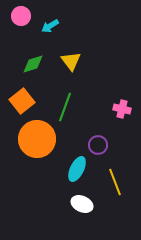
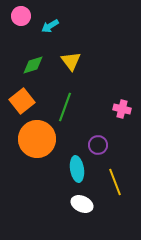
green diamond: moved 1 px down
cyan ellipse: rotated 35 degrees counterclockwise
